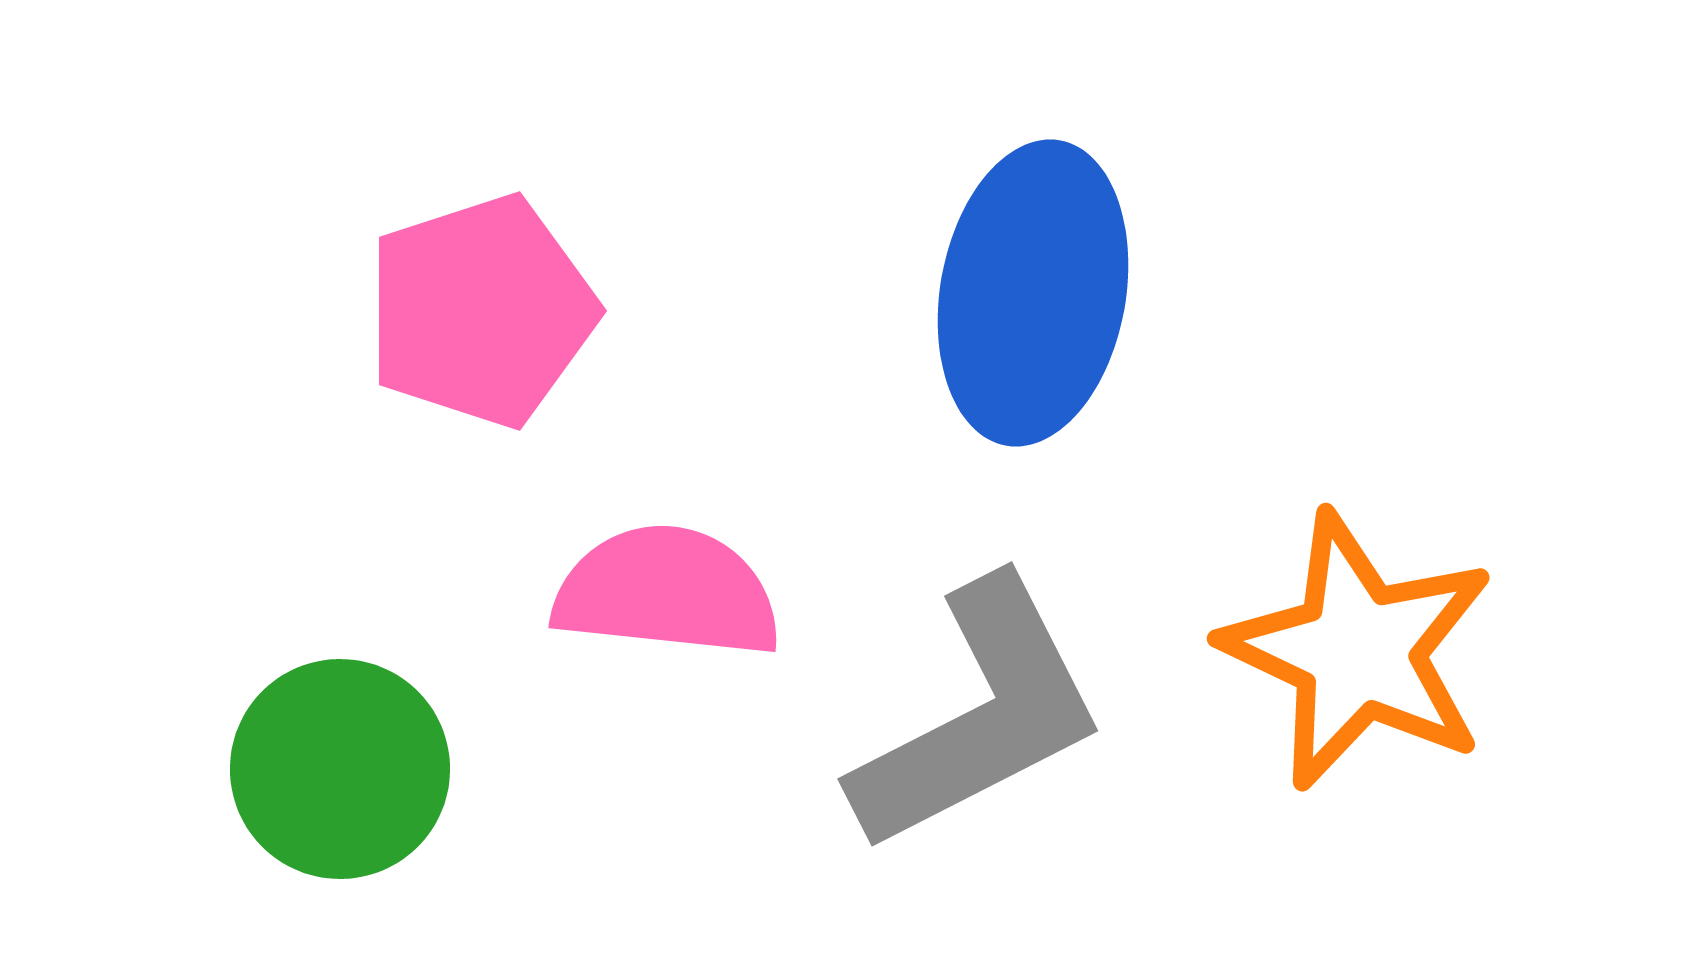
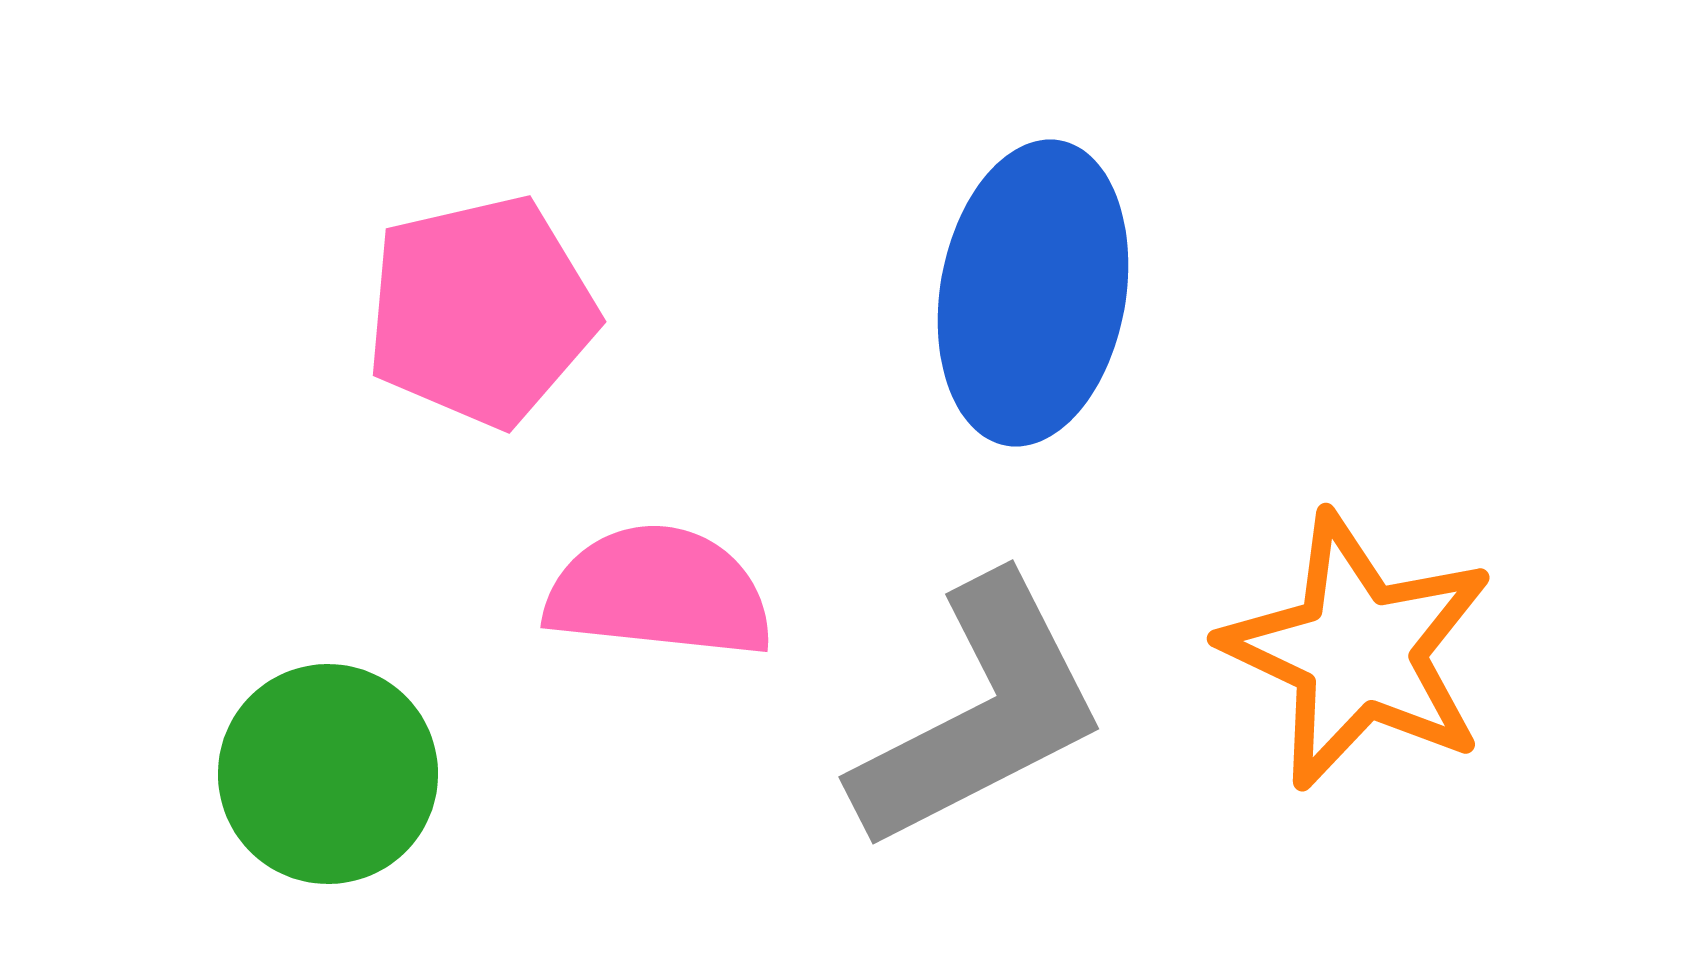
pink pentagon: rotated 5 degrees clockwise
pink semicircle: moved 8 px left
gray L-shape: moved 1 px right, 2 px up
green circle: moved 12 px left, 5 px down
